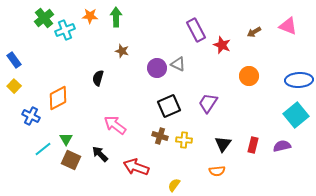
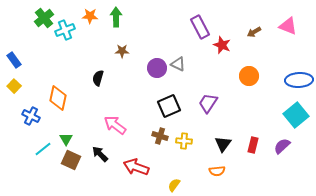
purple rectangle: moved 4 px right, 3 px up
brown star: rotated 16 degrees counterclockwise
orange diamond: rotated 50 degrees counterclockwise
yellow cross: moved 1 px down
purple semicircle: rotated 30 degrees counterclockwise
